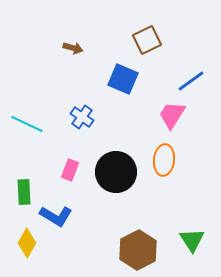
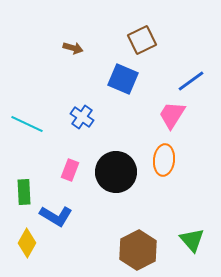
brown square: moved 5 px left
green triangle: rotated 8 degrees counterclockwise
